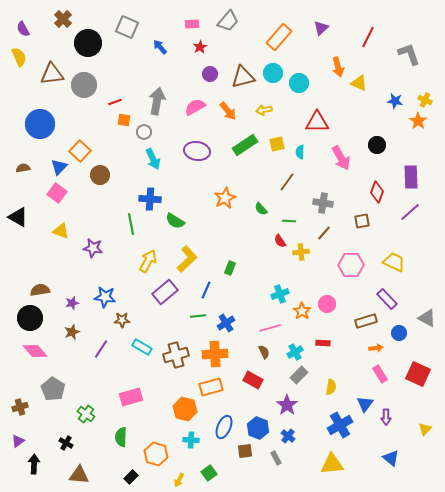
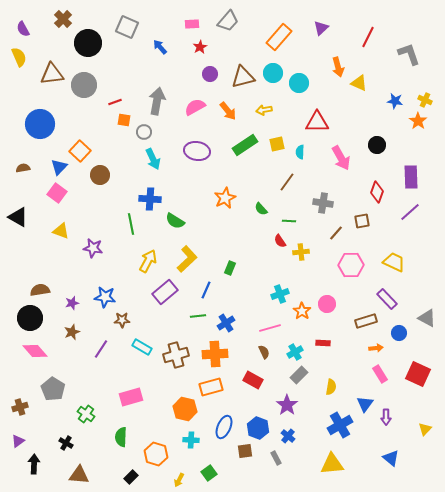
brown line at (324, 233): moved 12 px right
